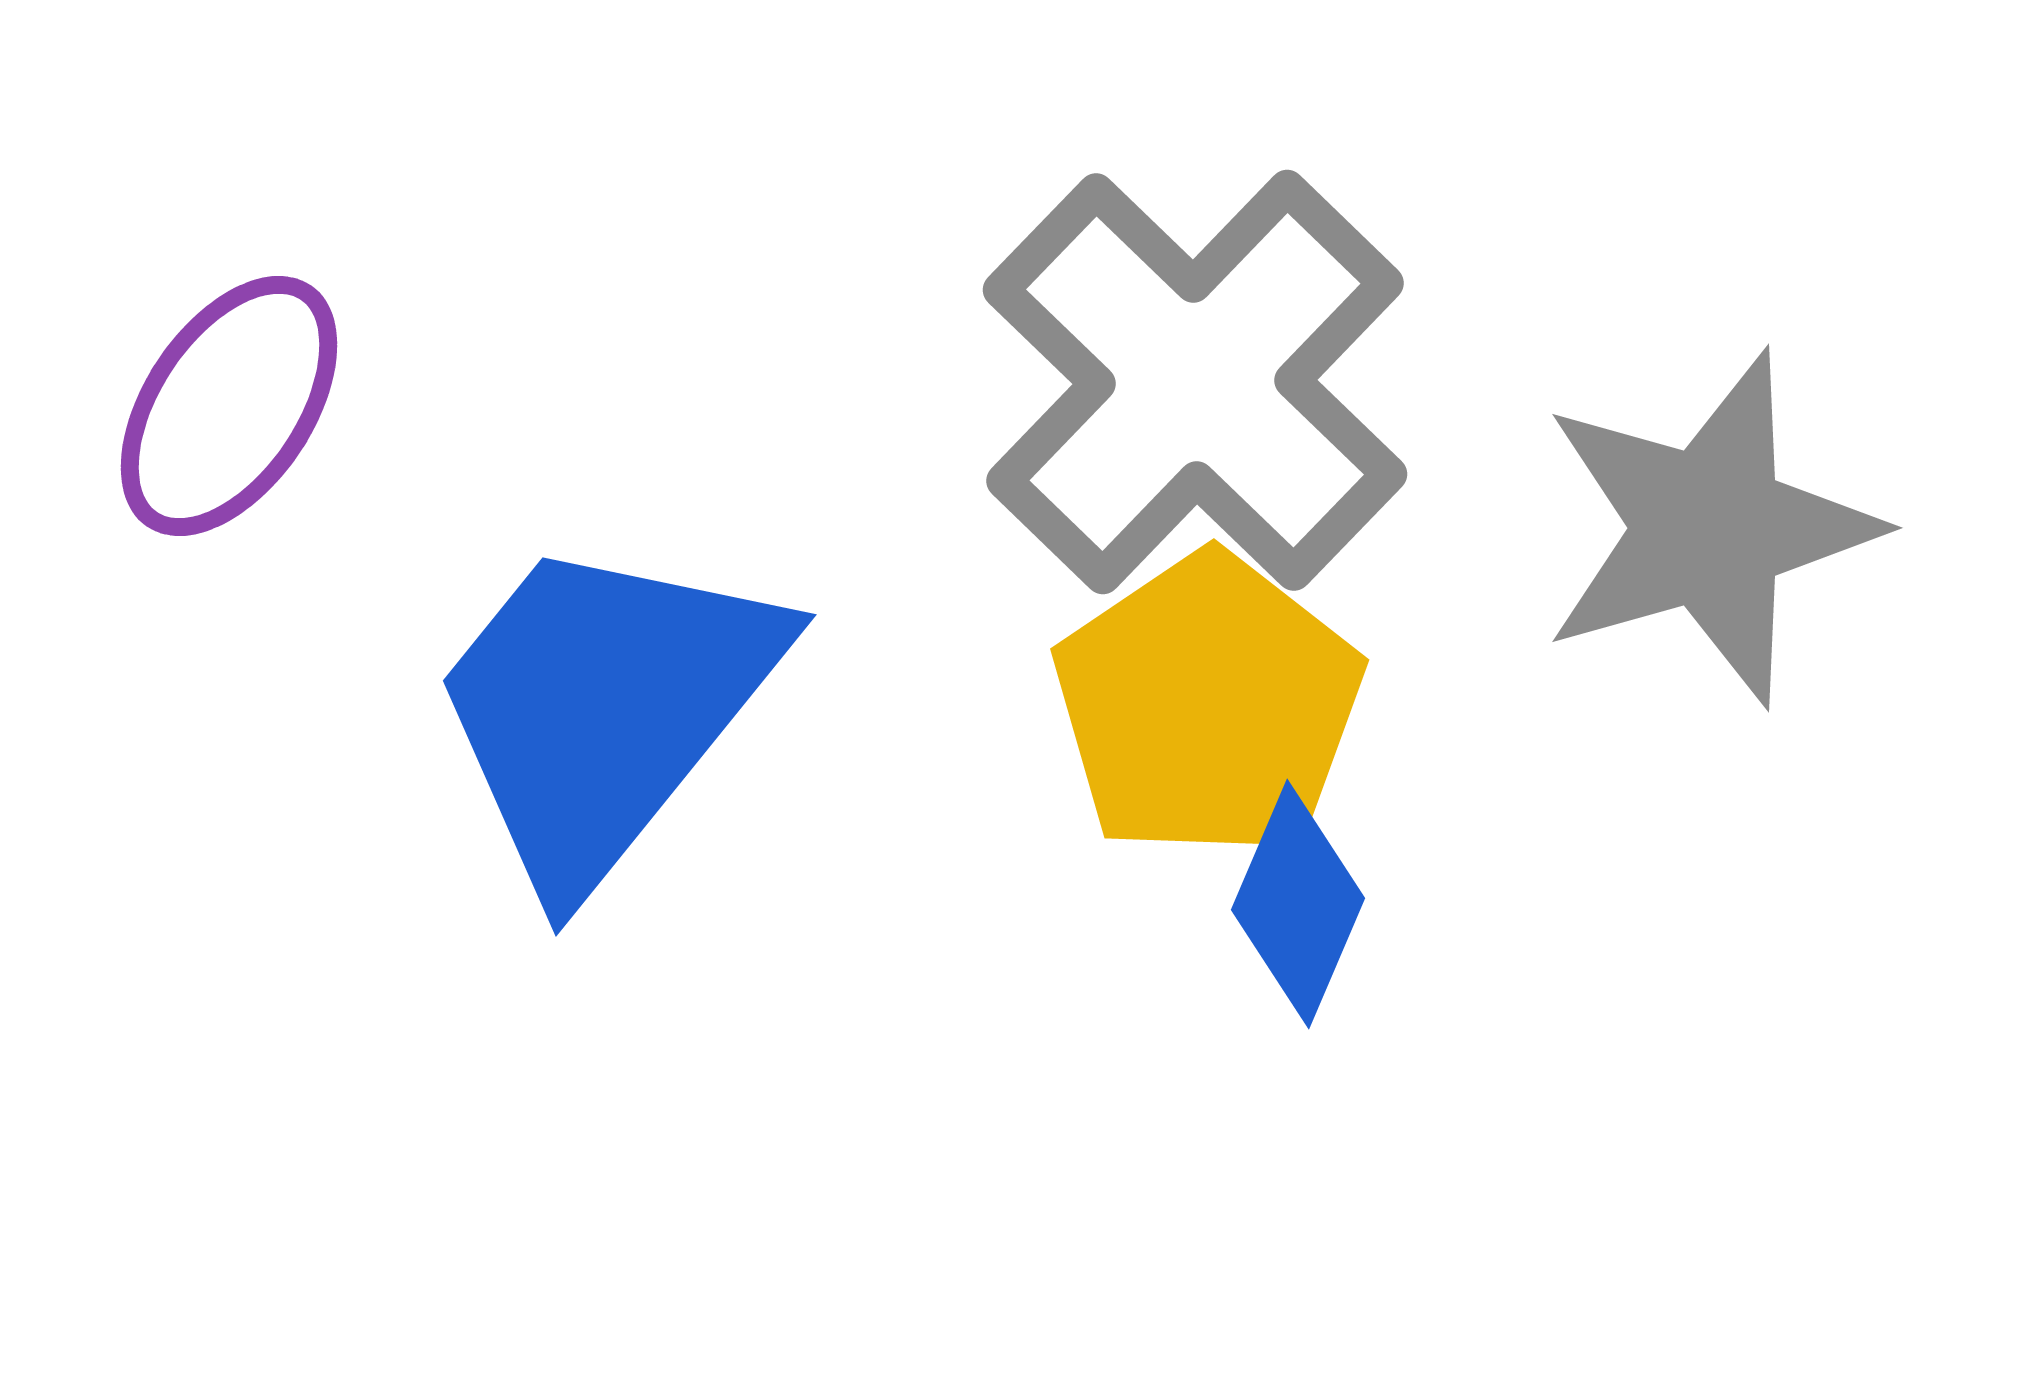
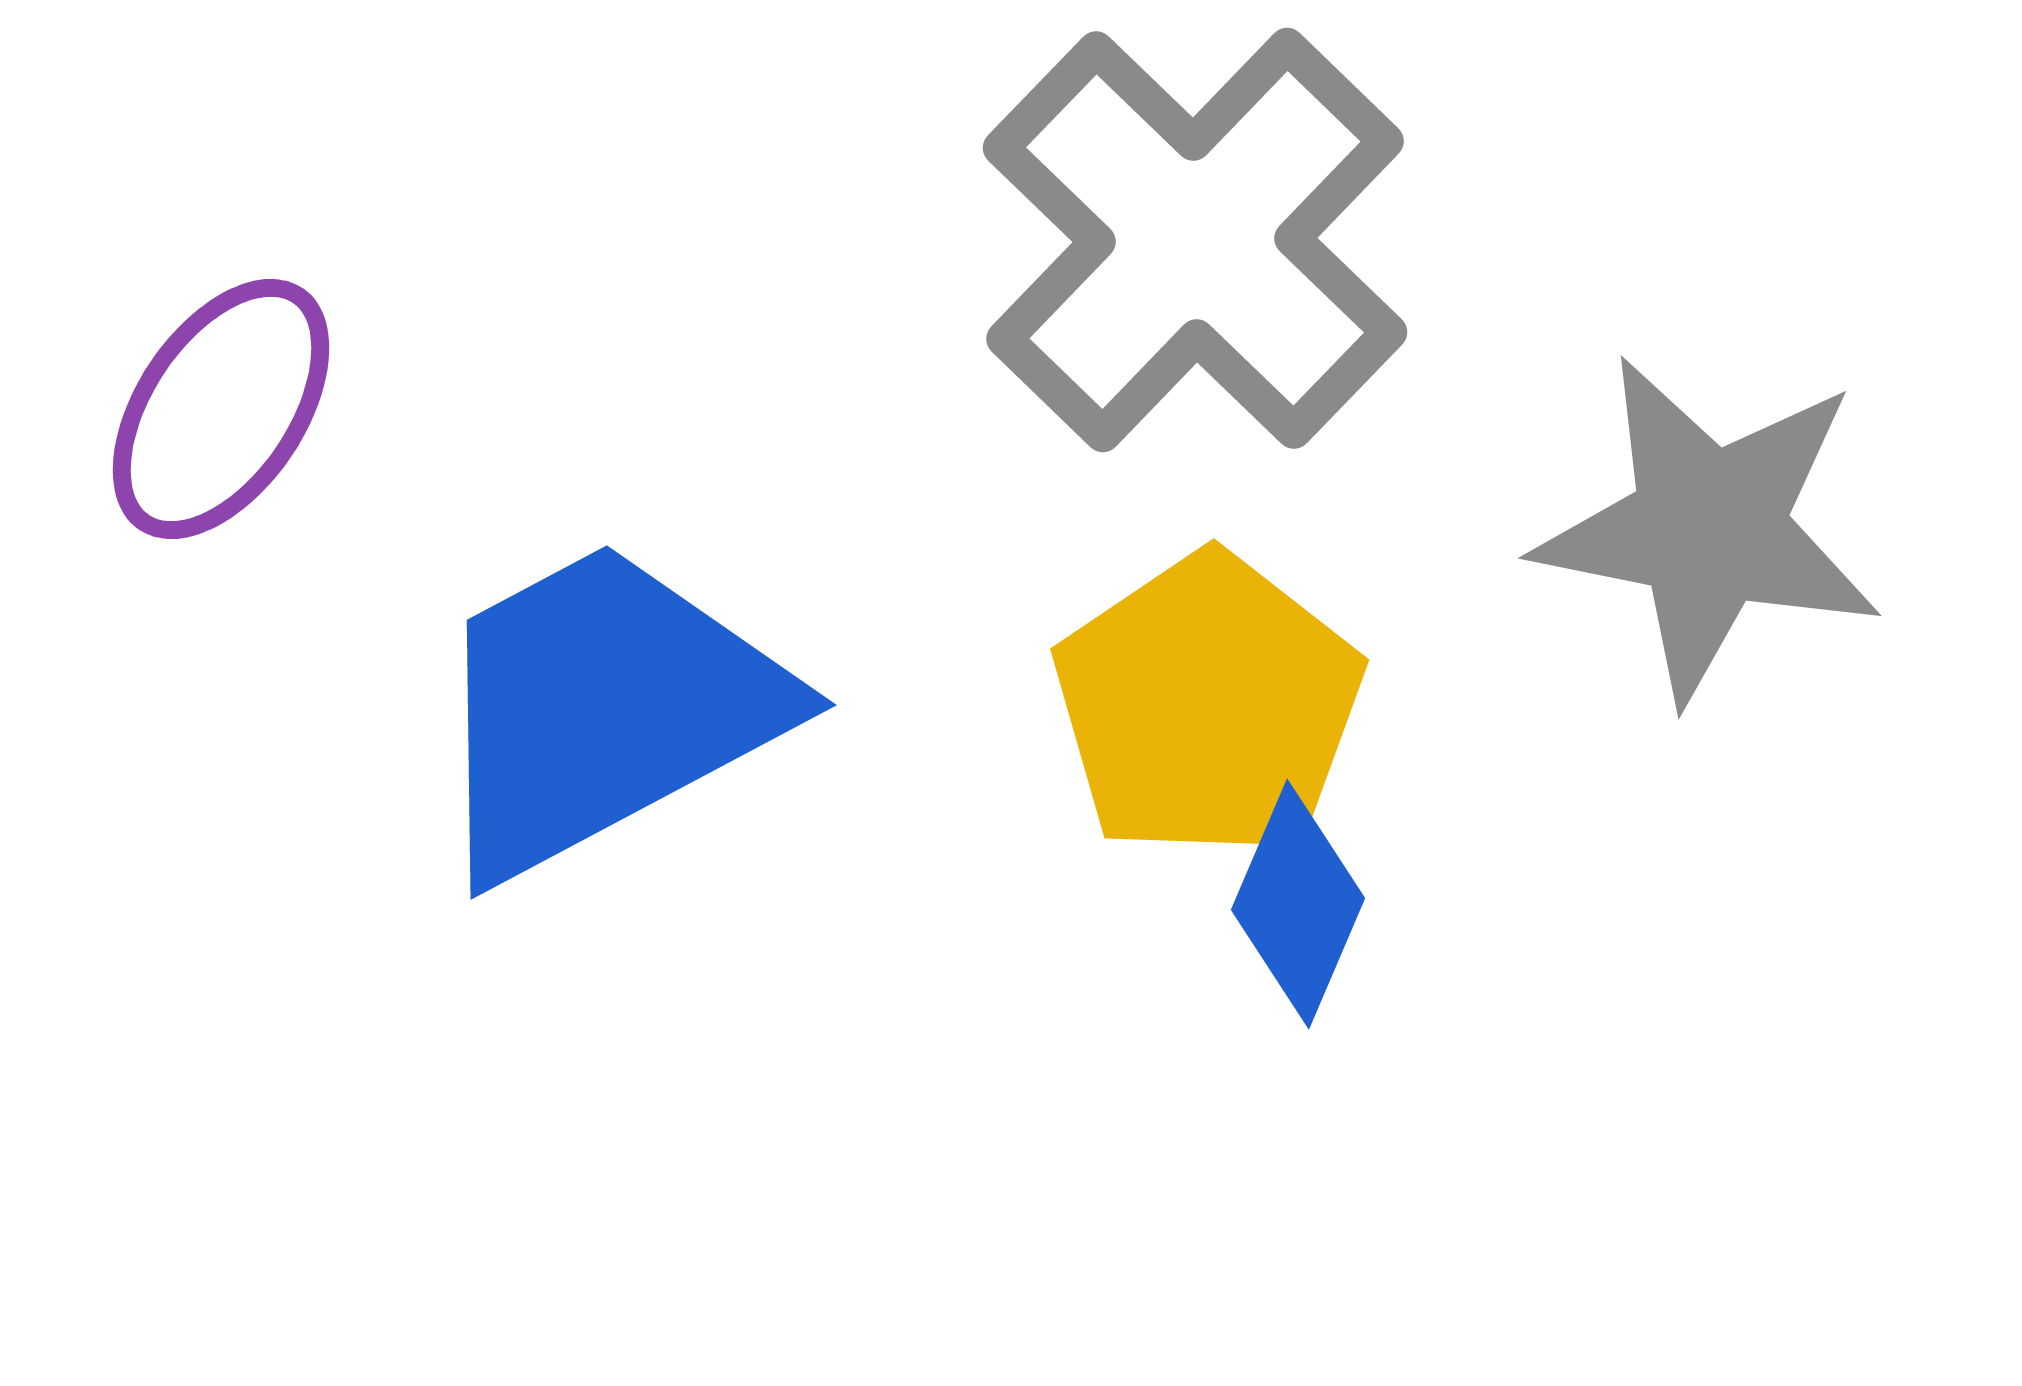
gray cross: moved 142 px up
purple ellipse: moved 8 px left, 3 px down
gray star: rotated 27 degrees clockwise
blue trapezoid: rotated 23 degrees clockwise
